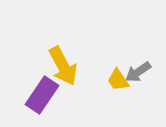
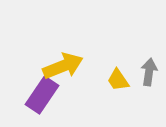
yellow arrow: rotated 84 degrees counterclockwise
gray arrow: moved 11 px right; rotated 132 degrees clockwise
